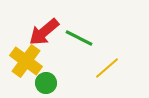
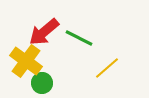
green circle: moved 4 px left
